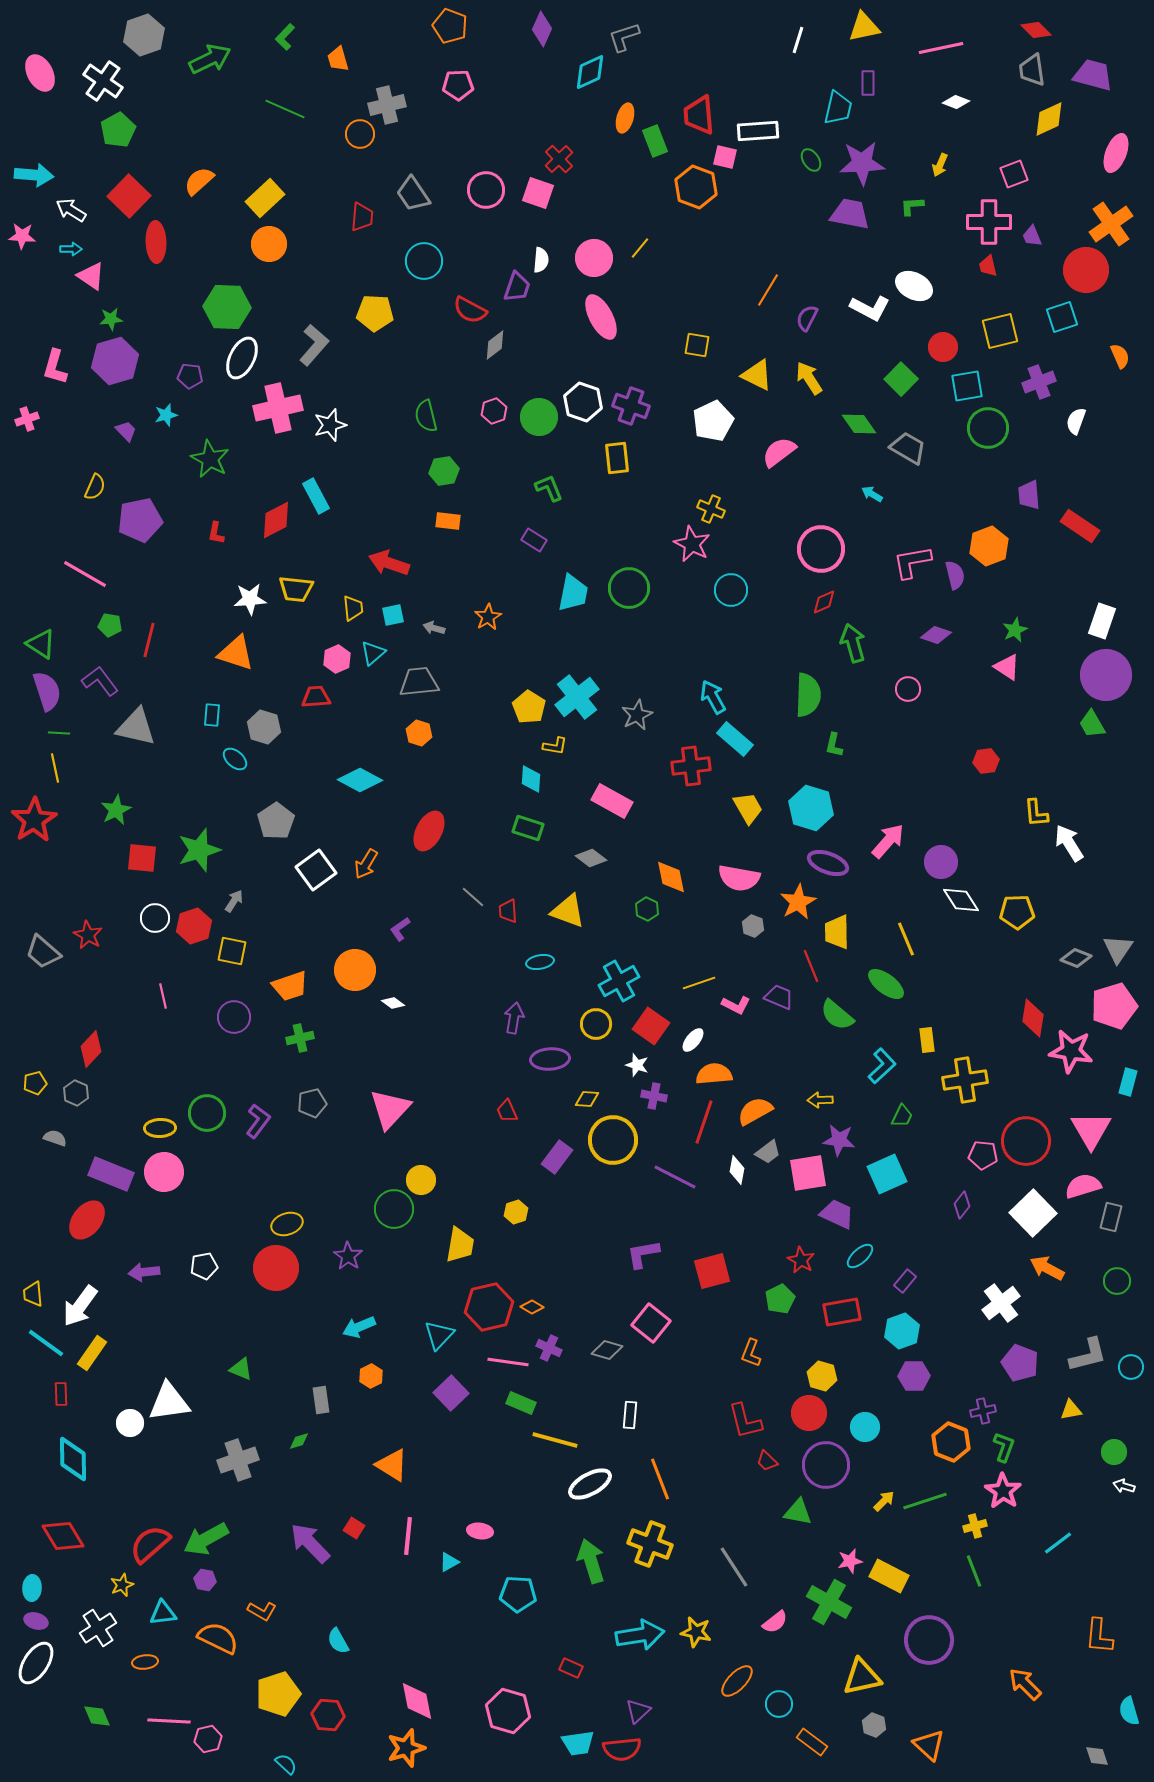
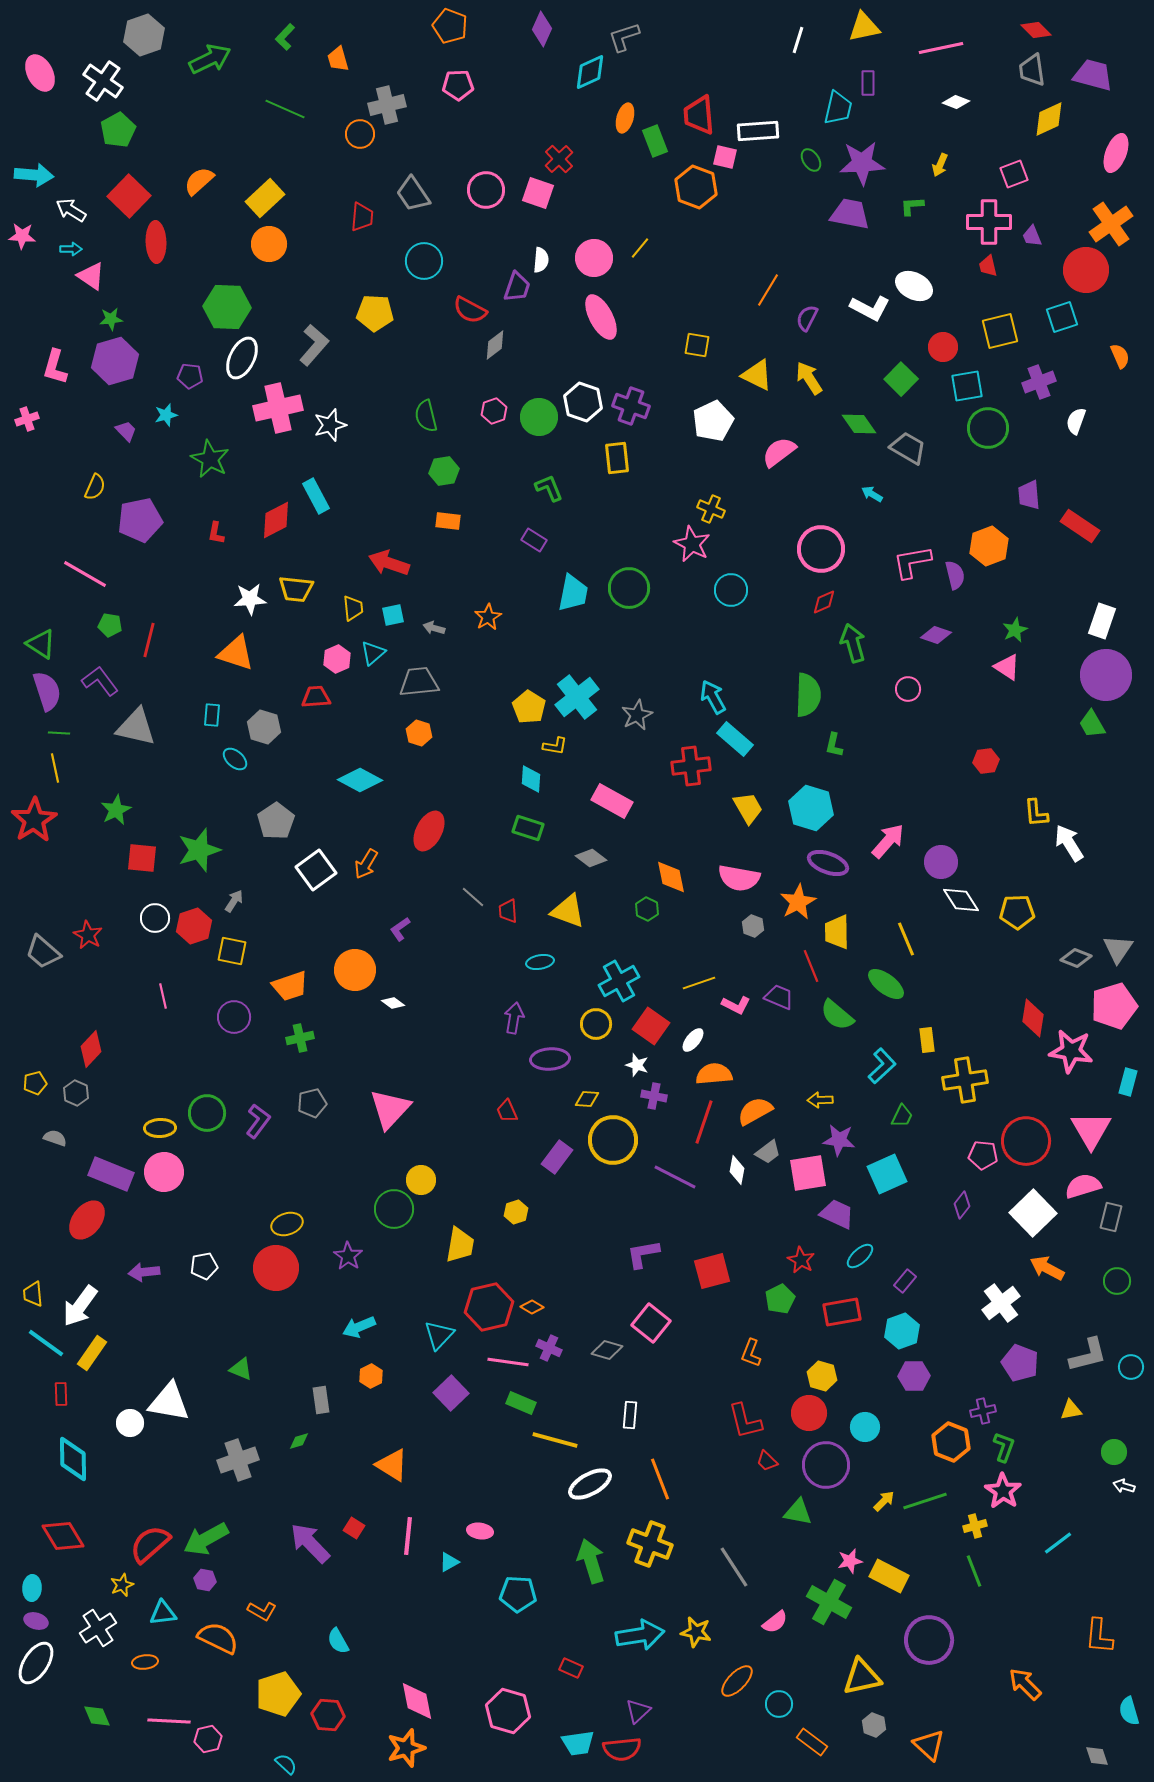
white triangle at (169, 1402): rotated 18 degrees clockwise
